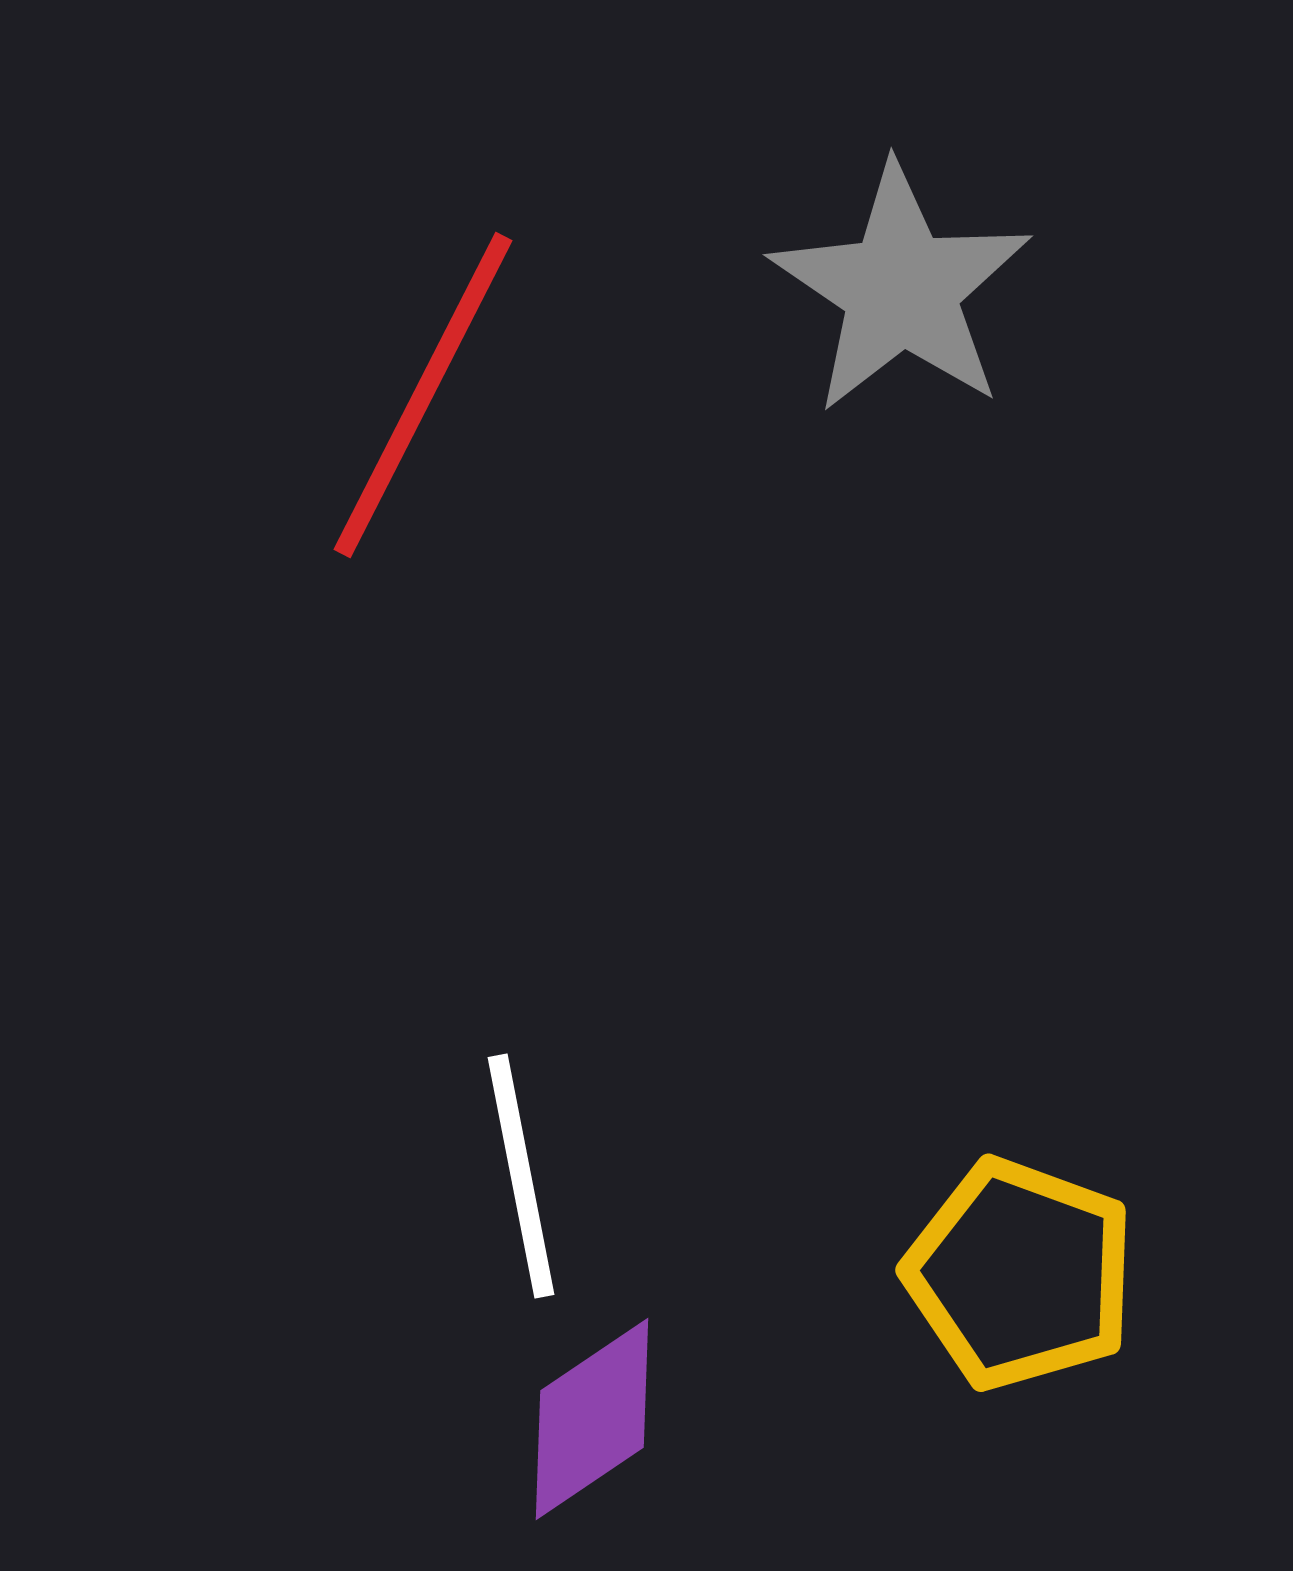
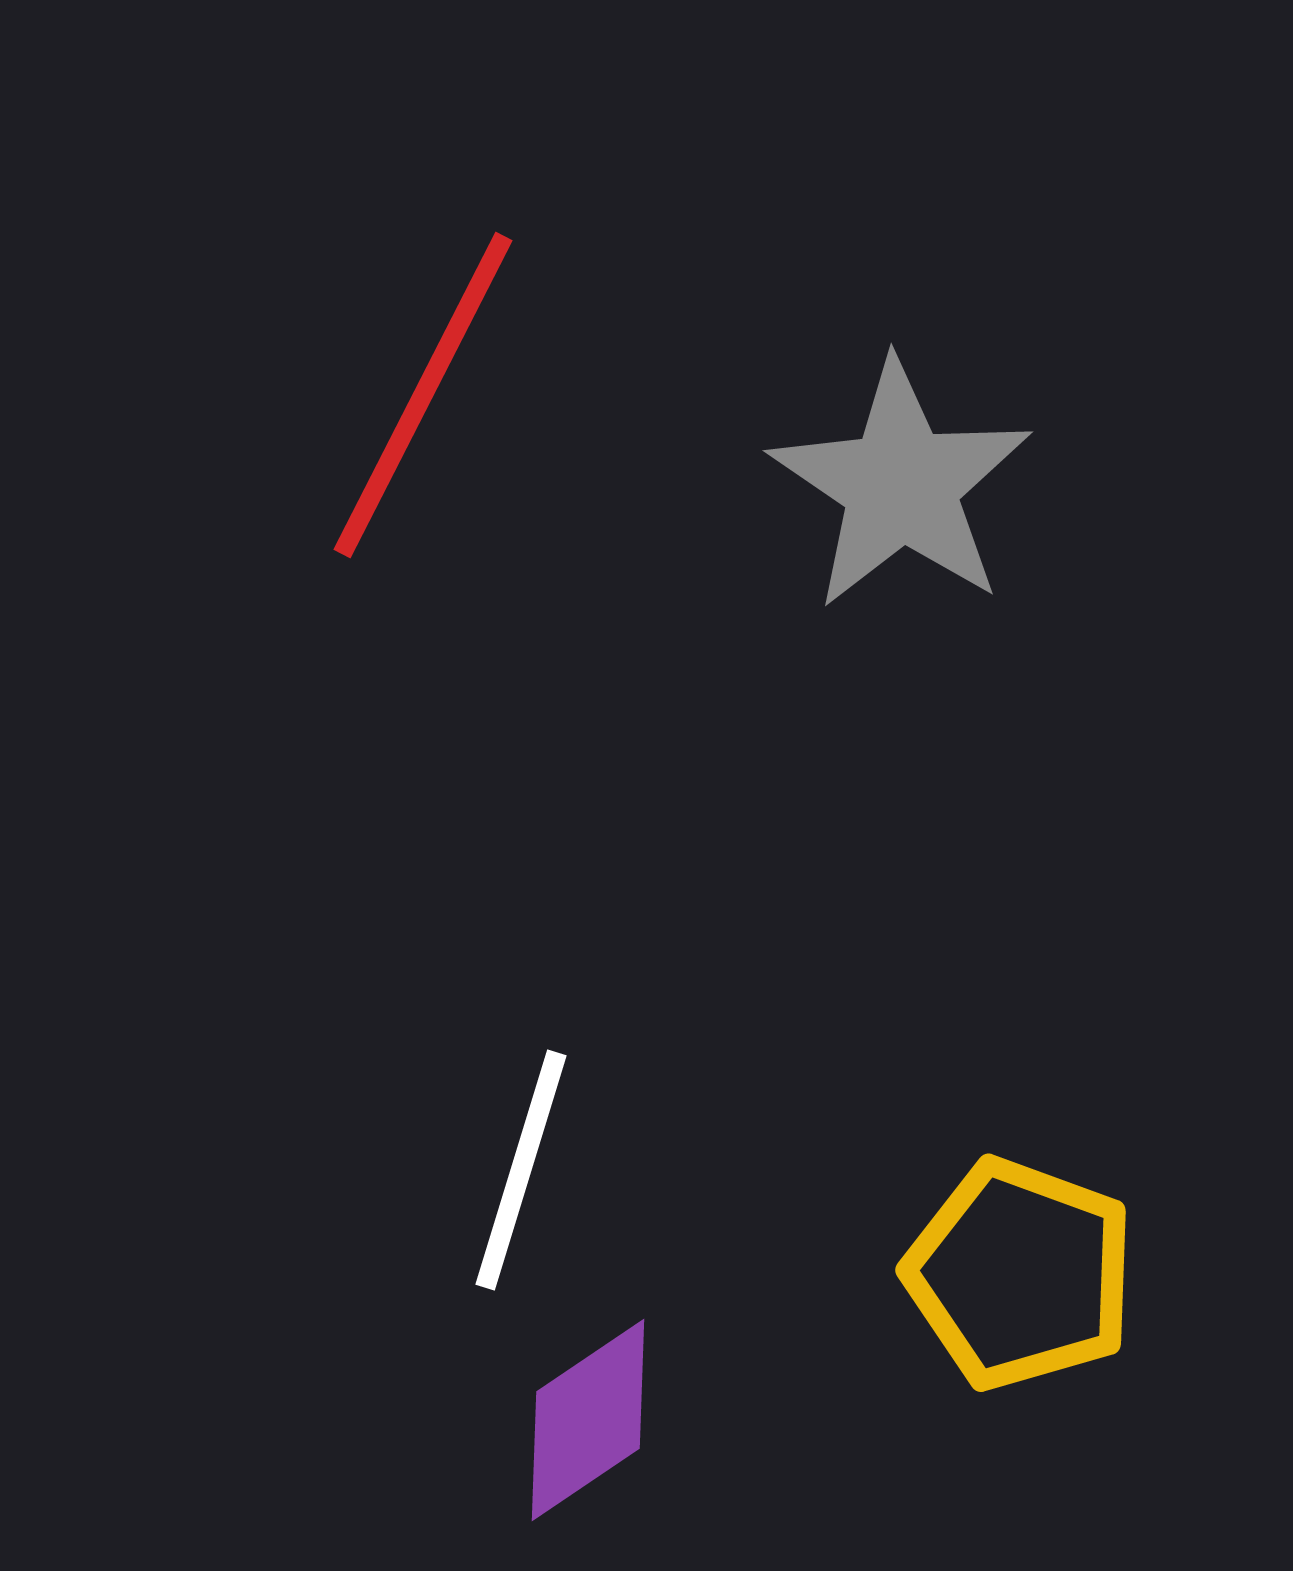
gray star: moved 196 px down
white line: moved 6 px up; rotated 28 degrees clockwise
purple diamond: moved 4 px left, 1 px down
